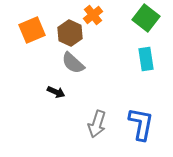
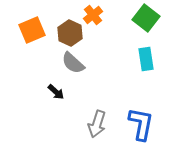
black arrow: rotated 18 degrees clockwise
